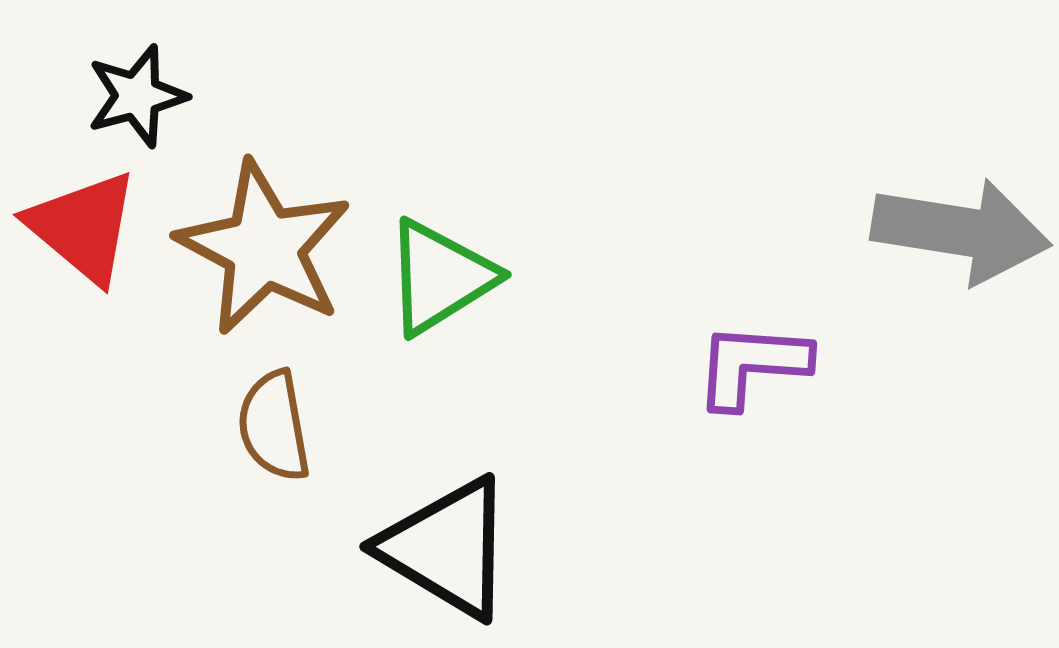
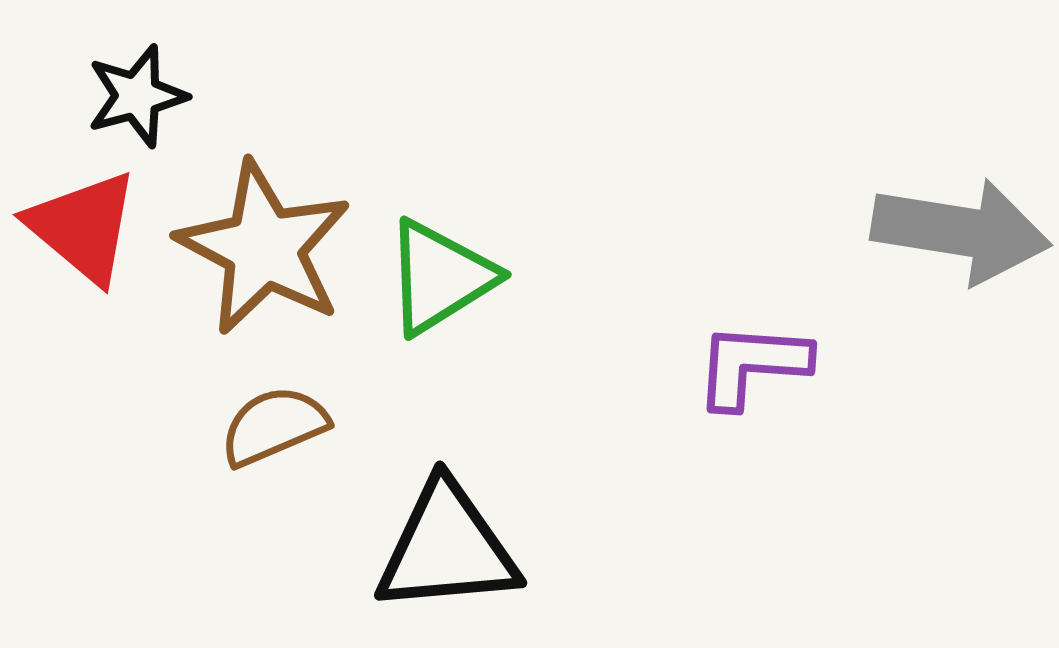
brown semicircle: rotated 77 degrees clockwise
black triangle: rotated 36 degrees counterclockwise
